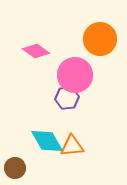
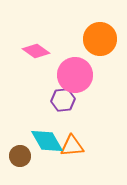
purple hexagon: moved 4 px left, 2 px down
brown circle: moved 5 px right, 12 px up
